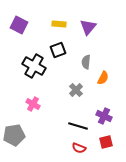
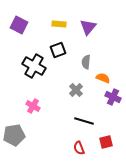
orange semicircle: rotated 96 degrees counterclockwise
pink cross: moved 2 px down
purple cross: moved 9 px right, 19 px up
black line: moved 6 px right, 5 px up
red semicircle: rotated 48 degrees clockwise
